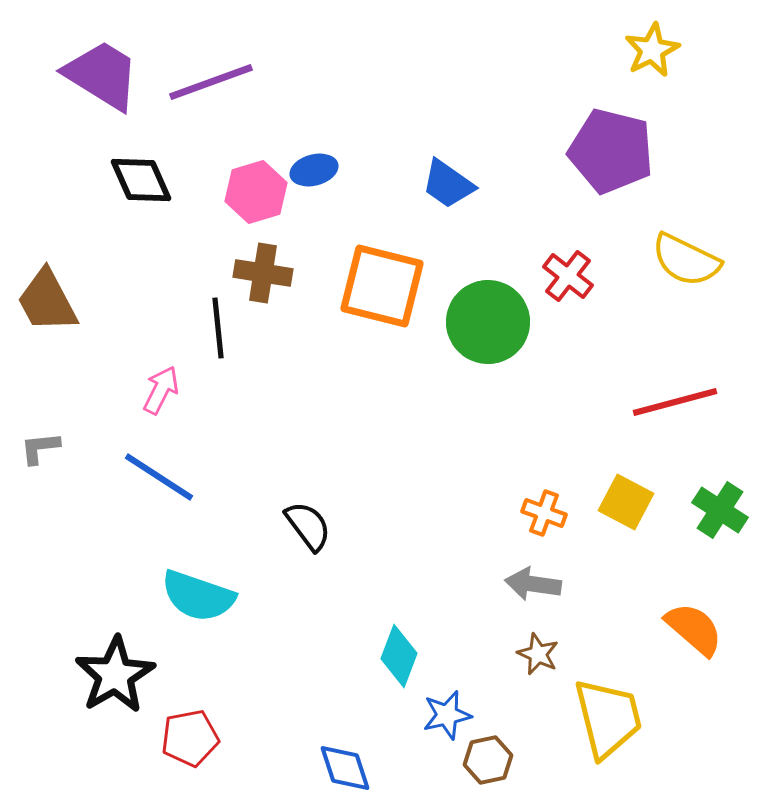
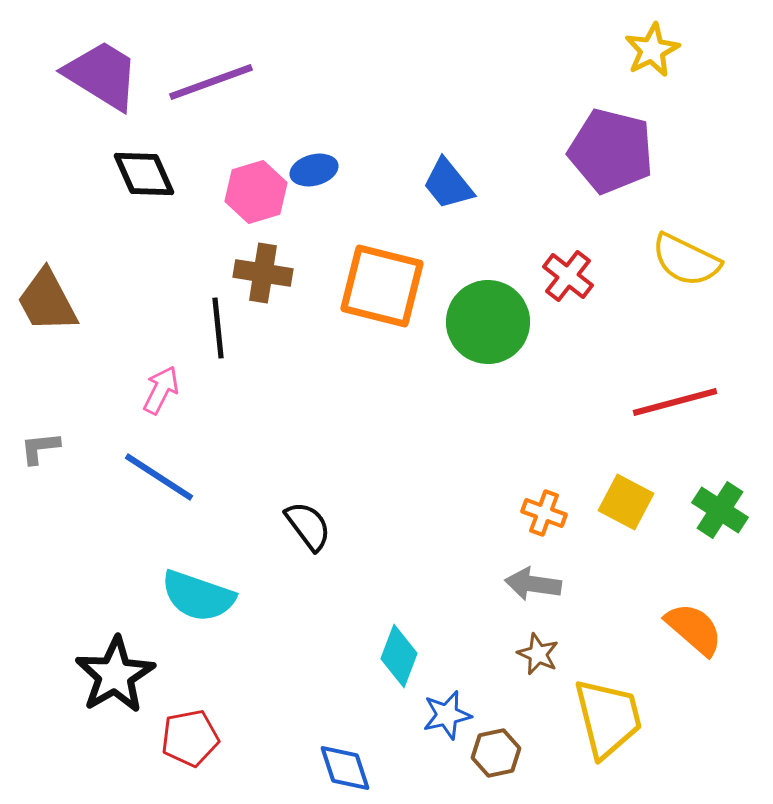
black diamond: moved 3 px right, 6 px up
blue trapezoid: rotated 16 degrees clockwise
brown hexagon: moved 8 px right, 7 px up
